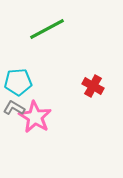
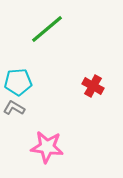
green line: rotated 12 degrees counterclockwise
pink star: moved 12 px right, 30 px down; rotated 24 degrees counterclockwise
